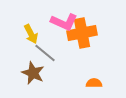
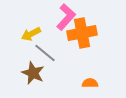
pink L-shape: moved 2 px right, 5 px up; rotated 72 degrees counterclockwise
yellow arrow: rotated 90 degrees clockwise
orange semicircle: moved 4 px left
